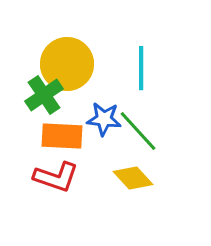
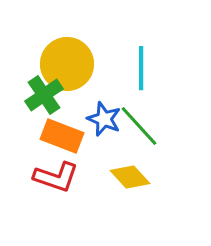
blue star: rotated 16 degrees clockwise
green line: moved 1 px right, 5 px up
orange rectangle: rotated 18 degrees clockwise
yellow diamond: moved 3 px left, 1 px up
